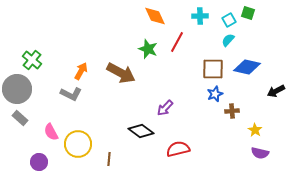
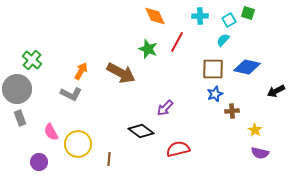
cyan semicircle: moved 5 px left
gray rectangle: rotated 28 degrees clockwise
